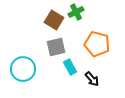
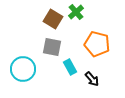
green cross: rotated 14 degrees counterclockwise
brown square: moved 1 px left, 1 px up
gray square: moved 4 px left; rotated 24 degrees clockwise
